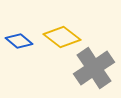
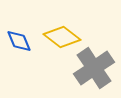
blue diamond: rotated 28 degrees clockwise
